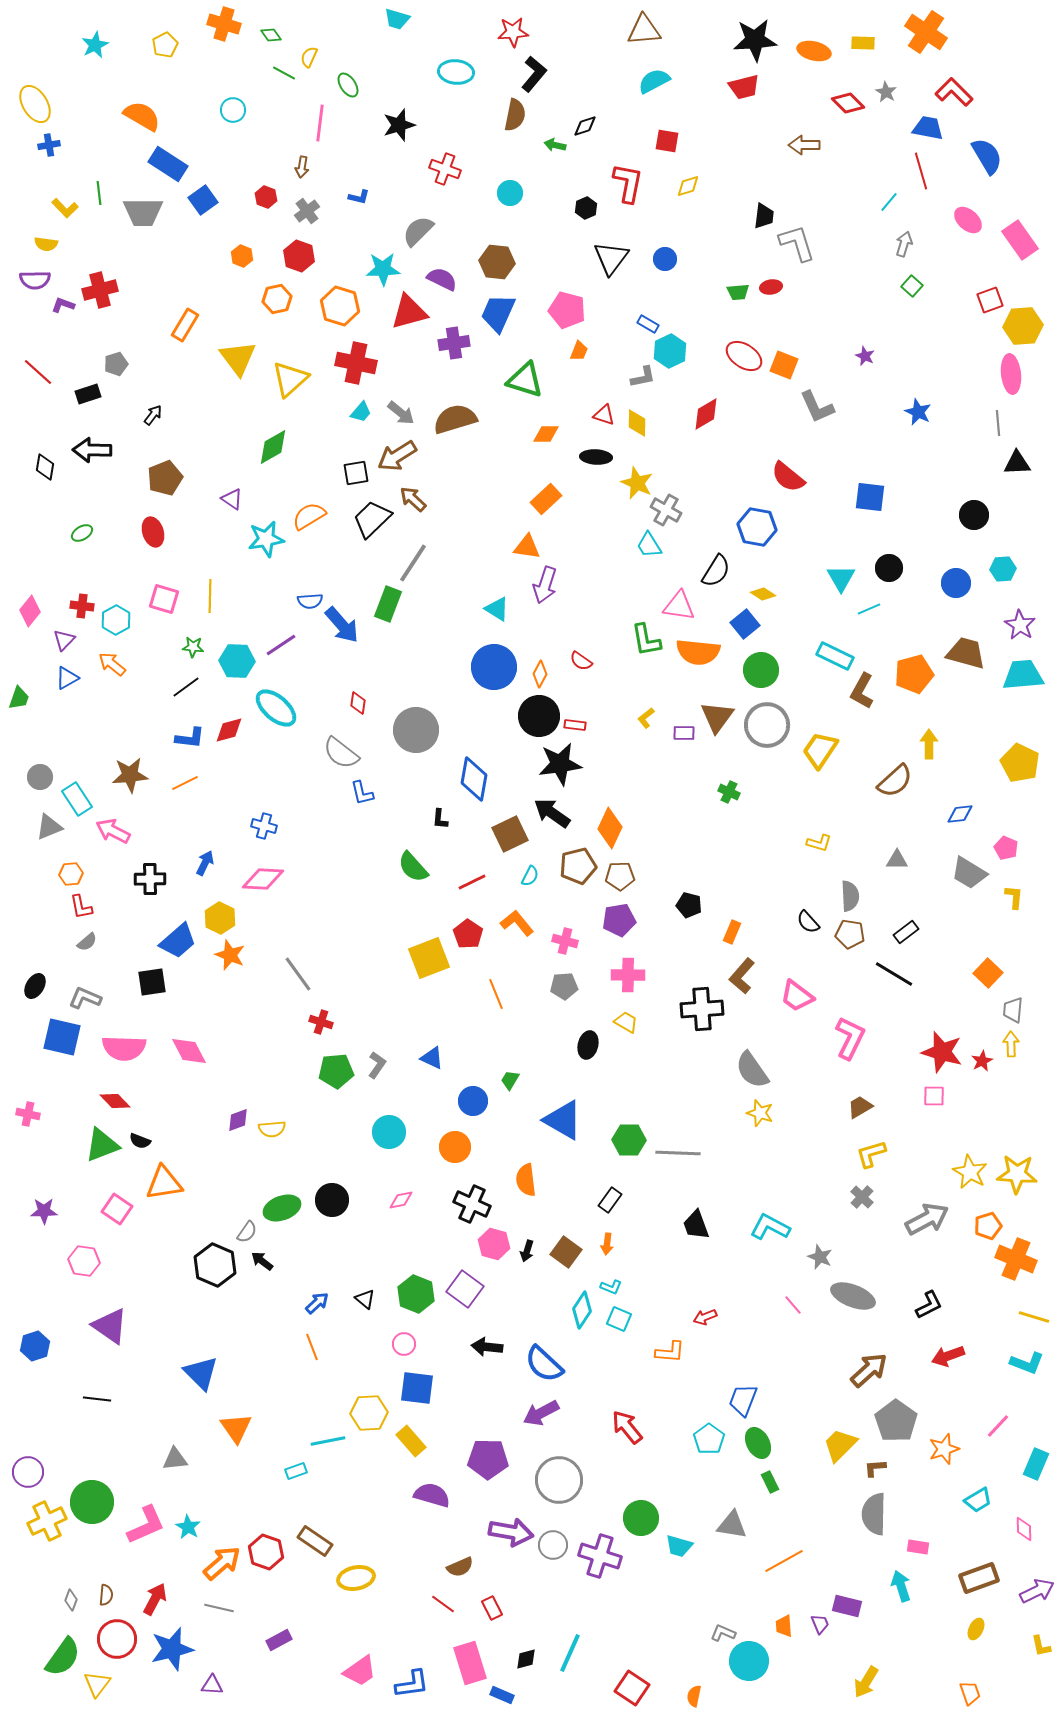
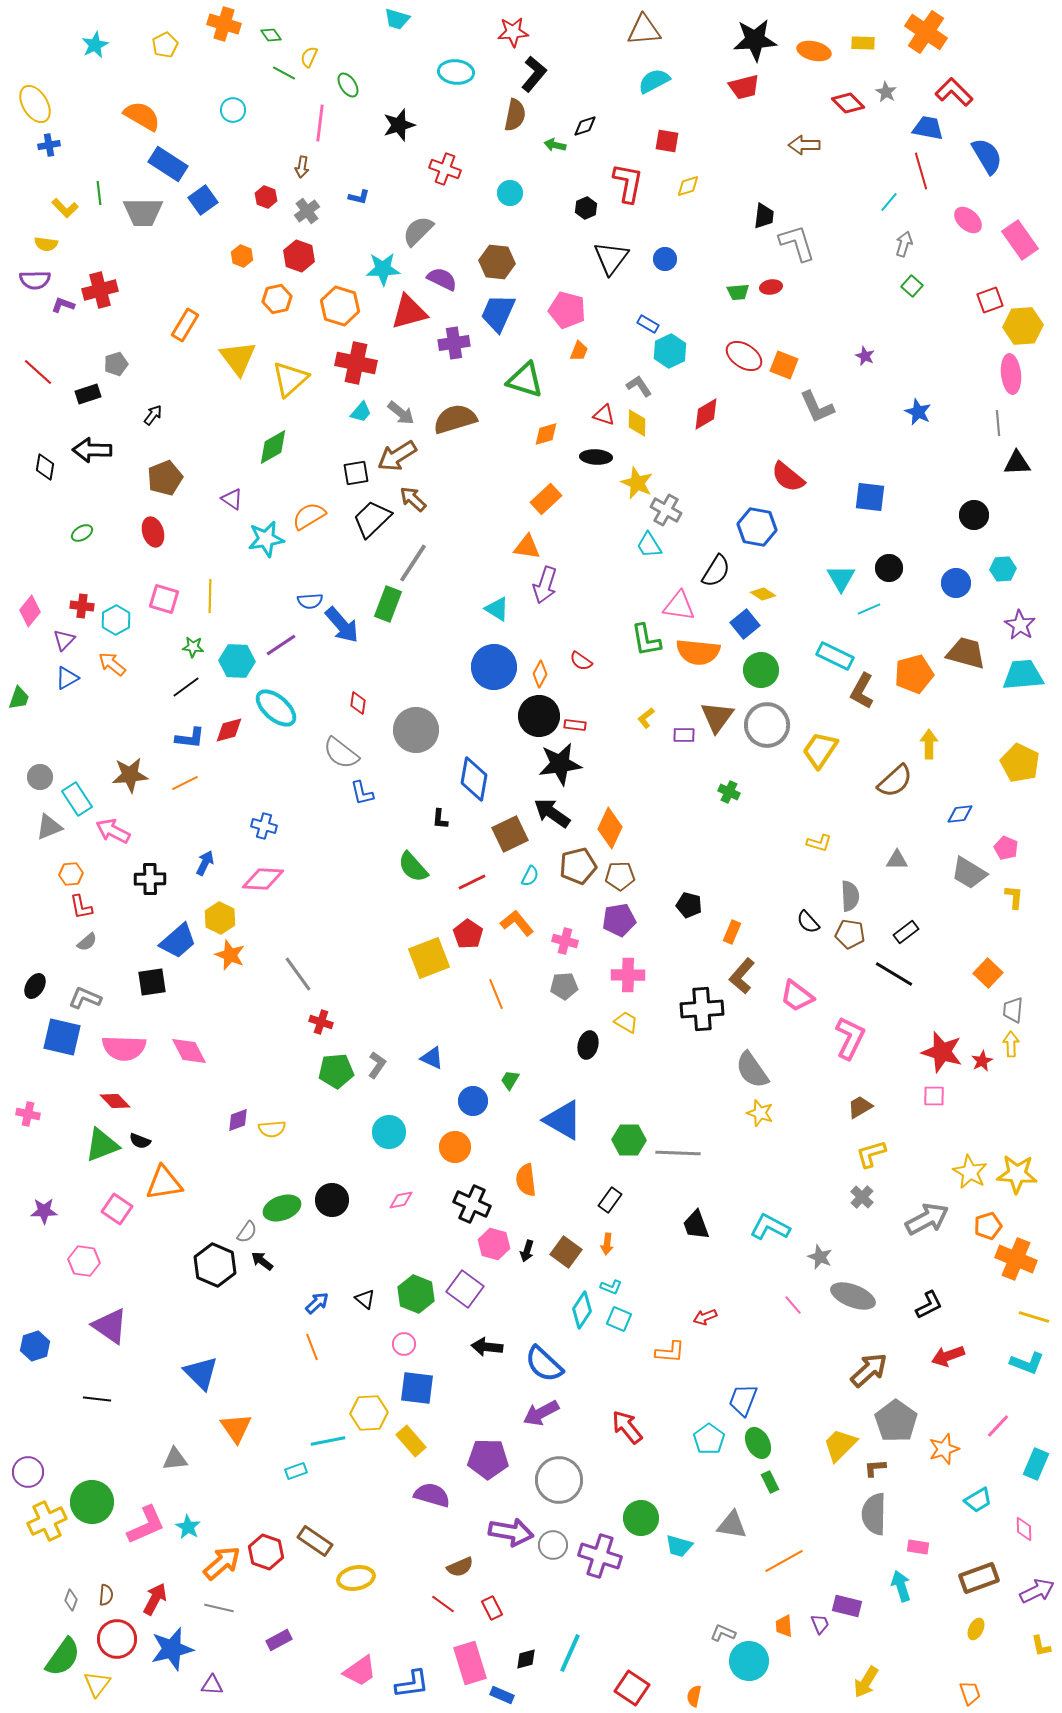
gray L-shape at (643, 377): moved 4 px left, 9 px down; rotated 112 degrees counterclockwise
orange diamond at (546, 434): rotated 16 degrees counterclockwise
purple rectangle at (684, 733): moved 2 px down
